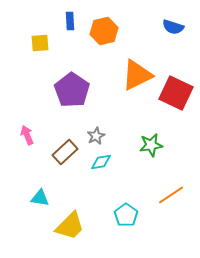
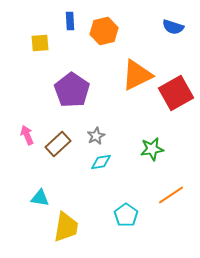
red square: rotated 36 degrees clockwise
green star: moved 1 px right, 4 px down
brown rectangle: moved 7 px left, 8 px up
yellow trapezoid: moved 4 px left, 1 px down; rotated 36 degrees counterclockwise
